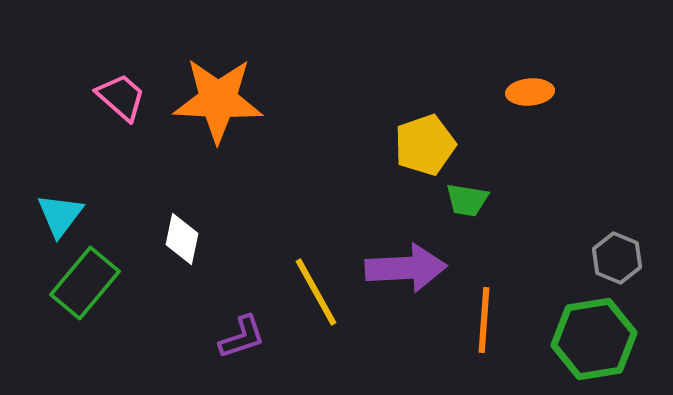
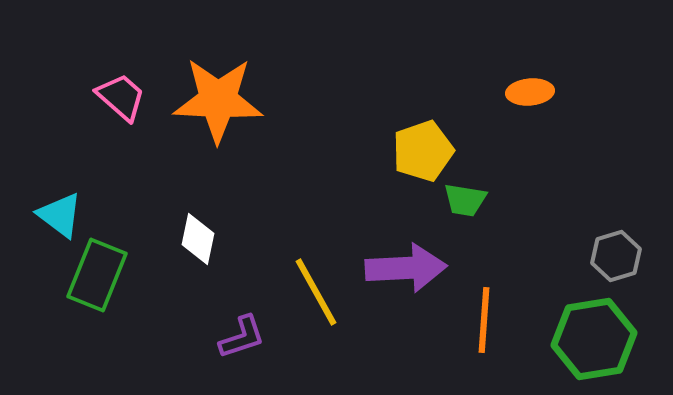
yellow pentagon: moved 2 px left, 6 px down
green trapezoid: moved 2 px left
cyan triangle: rotated 30 degrees counterclockwise
white diamond: moved 16 px right
gray hexagon: moved 1 px left, 2 px up; rotated 21 degrees clockwise
green rectangle: moved 12 px right, 8 px up; rotated 18 degrees counterclockwise
